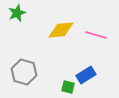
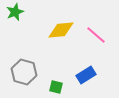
green star: moved 2 px left, 1 px up
pink line: rotated 25 degrees clockwise
green square: moved 12 px left
